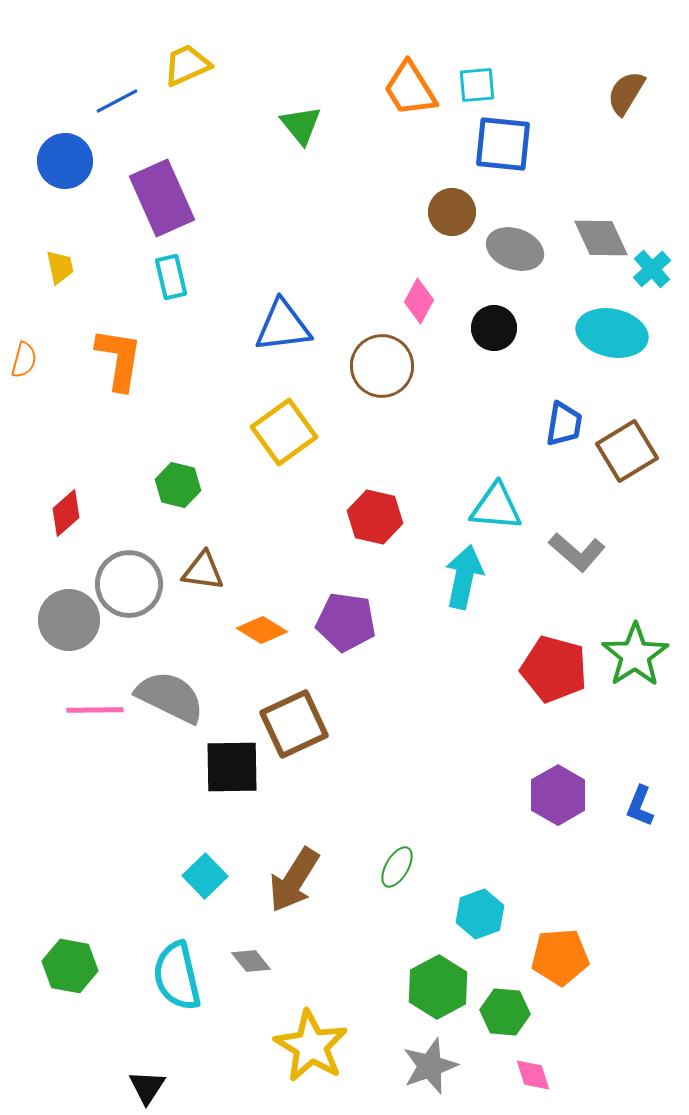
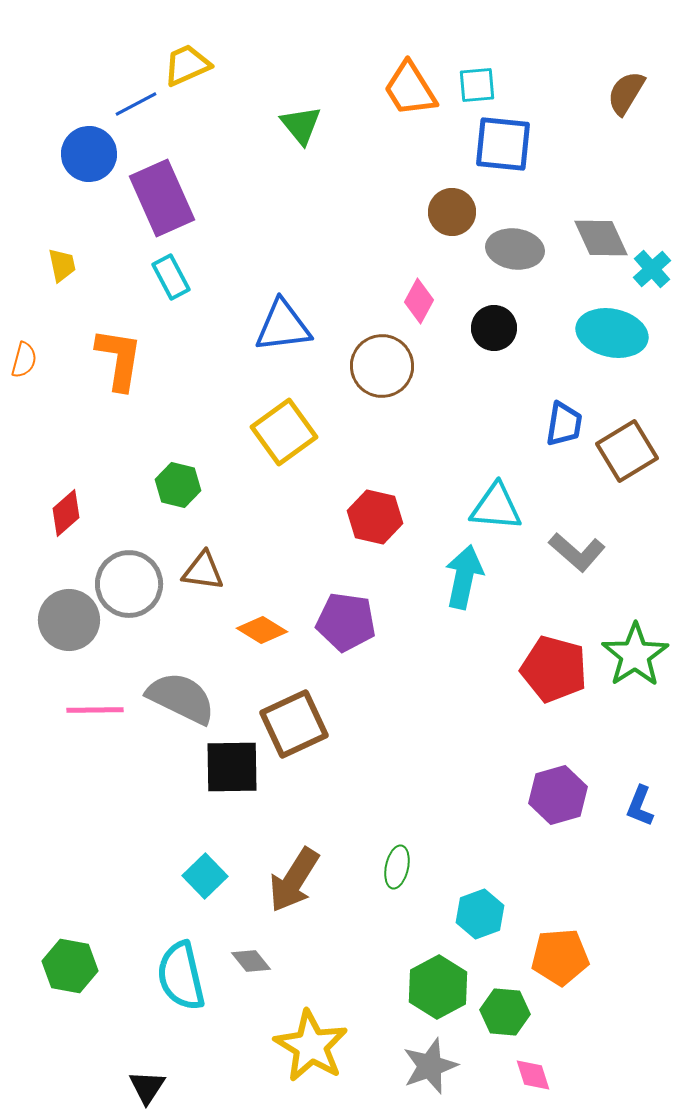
blue line at (117, 101): moved 19 px right, 3 px down
blue circle at (65, 161): moved 24 px right, 7 px up
gray ellipse at (515, 249): rotated 12 degrees counterclockwise
yellow trapezoid at (60, 267): moved 2 px right, 2 px up
cyan rectangle at (171, 277): rotated 15 degrees counterclockwise
gray semicircle at (170, 697): moved 11 px right, 1 px down
purple hexagon at (558, 795): rotated 14 degrees clockwise
green ellipse at (397, 867): rotated 18 degrees counterclockwise
cyan semicircle at (177, 976): moved 4 px right
